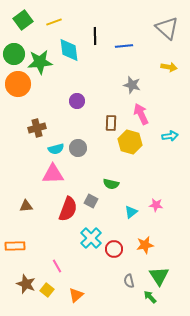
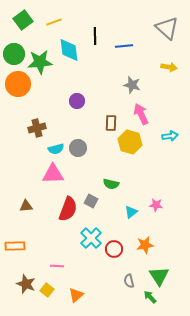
pink line: rotated 56 degrees counterclockwise
